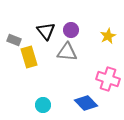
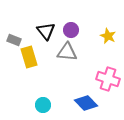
yellow star: rotated 21 degrees counterclockwise
